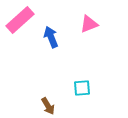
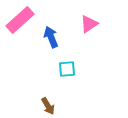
pink triangle: rotated 12 degrees counterclockwise
cyan square: moved 15 px left, 19 px up
